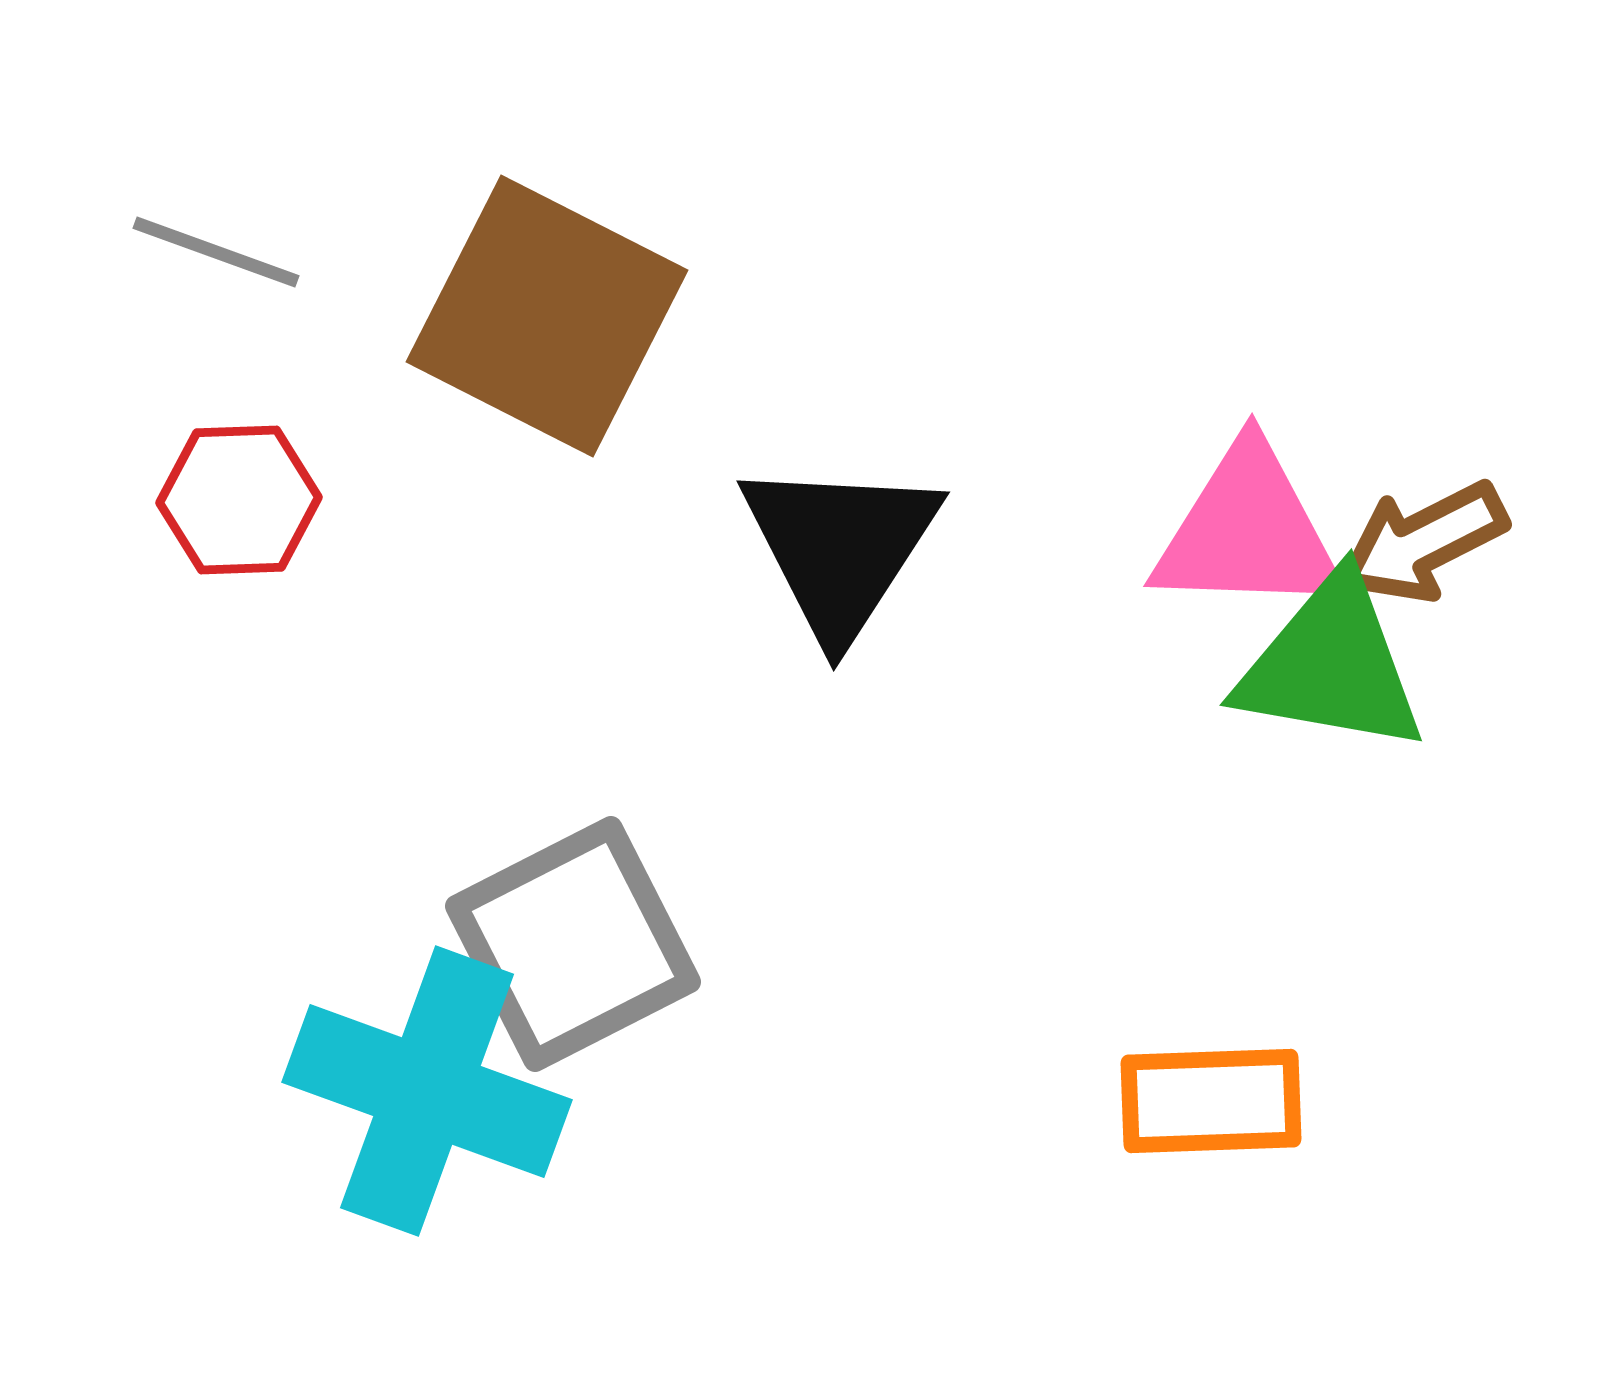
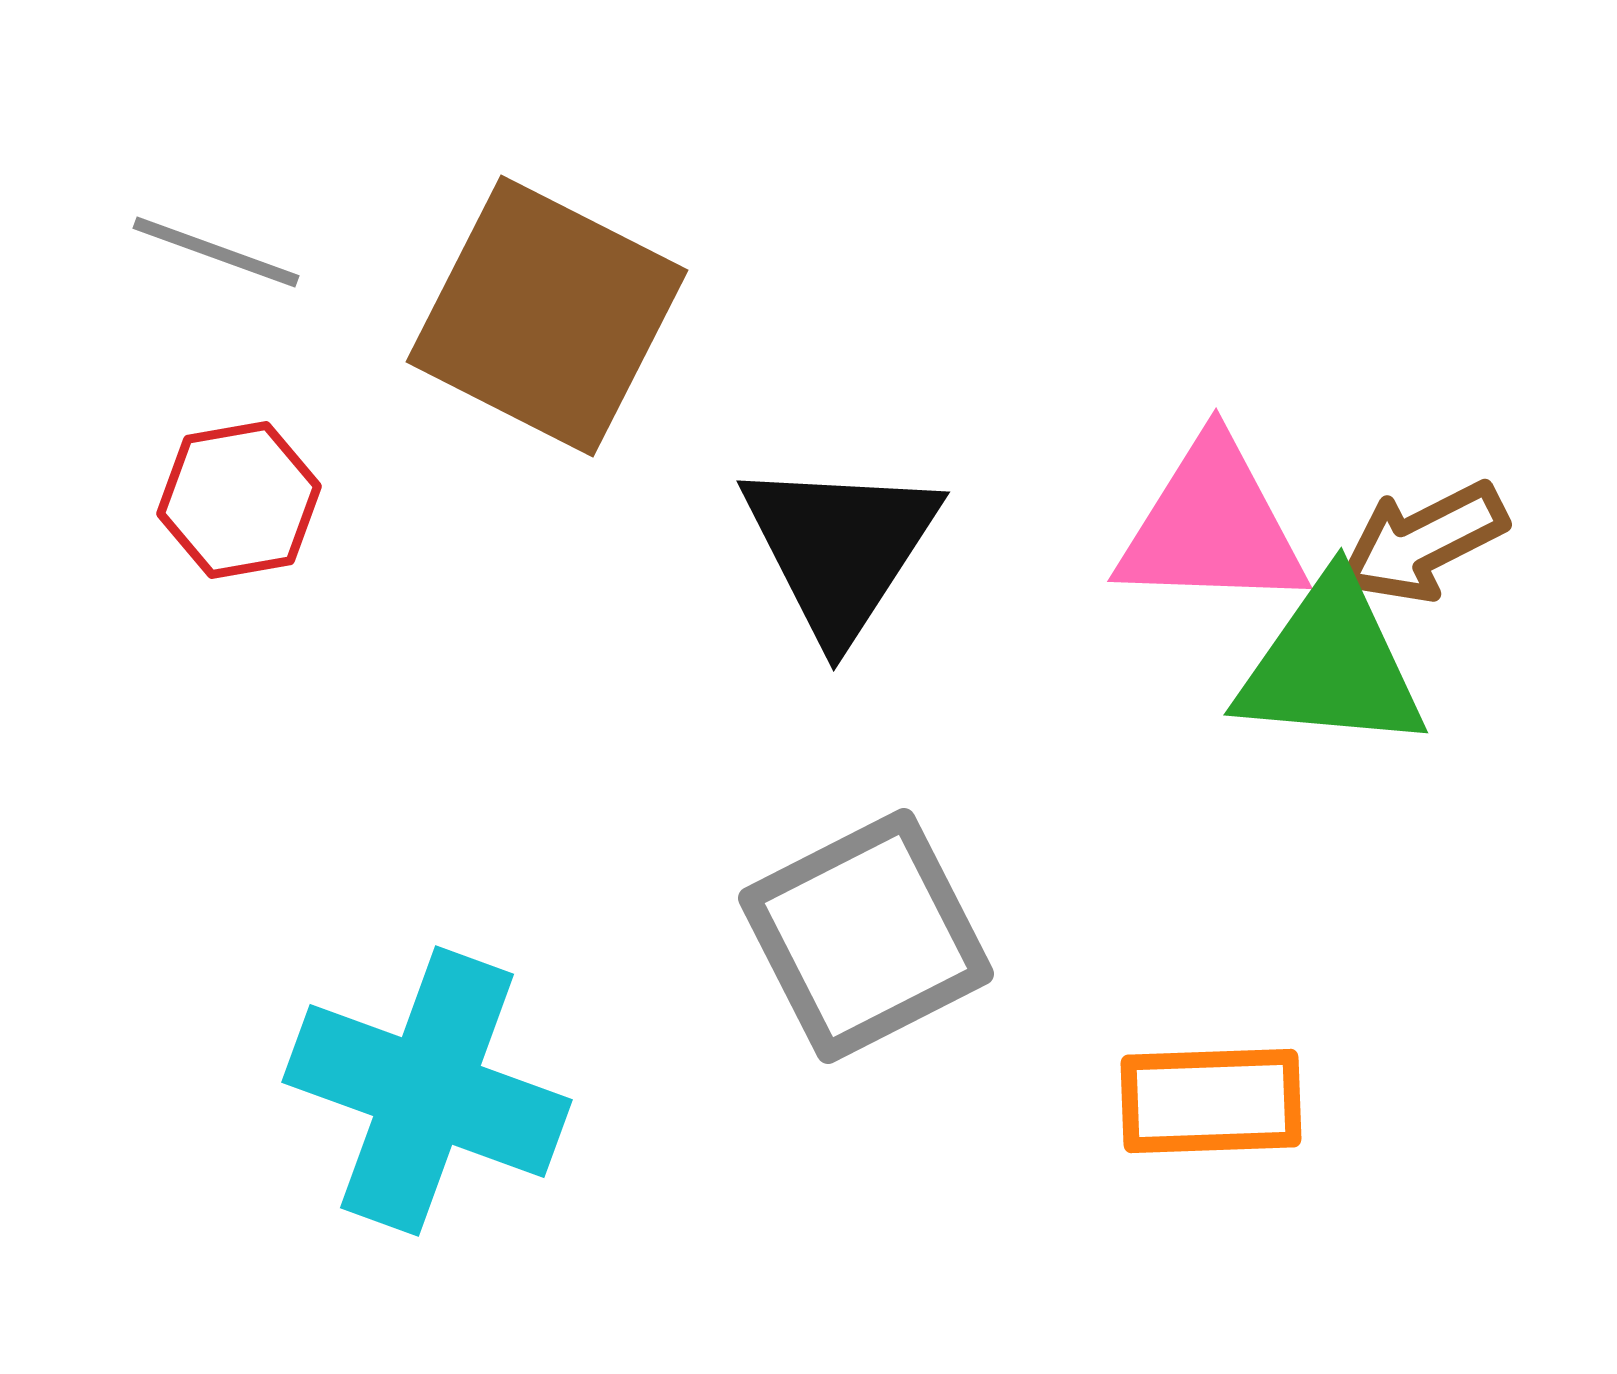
red hexagon: rotated 8 degrees counterclockwise
pink triangle: moved 36 px left, 5 px up
green triangle: rotated 5 degrees counterclockwise
gray square: moved 293 px right, 8 px up
